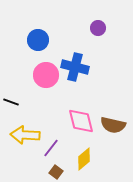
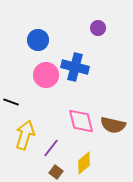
yellow arrow: rotated 104 degrees clockwise
yellow diamond: moved 4 px down
